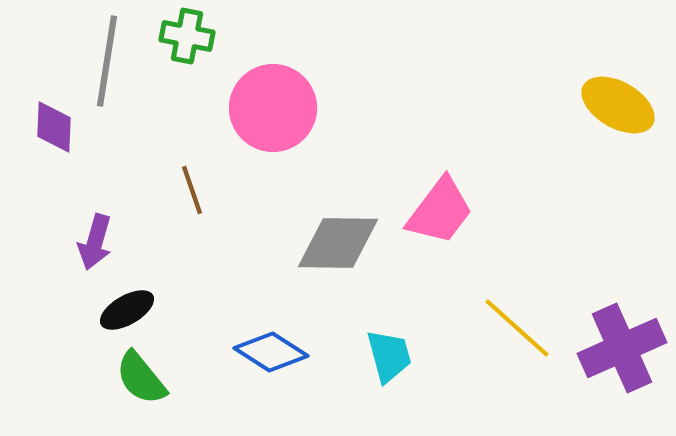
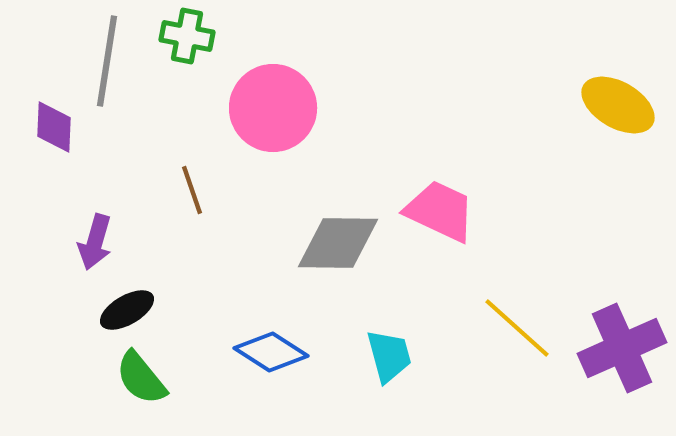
pink trapezoid: rotated 102 degrees counterclockwise
